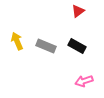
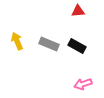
red triangle: rotated 32 degrees clockwise
gray rectangle: moved 3 px right, 2 px up
pink arrow: moved 1 px left, 3 px down
